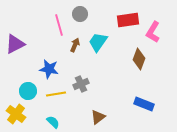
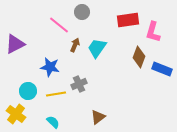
gray circle: moved 2 px right, 2 px up
pink line: rotated 35 degrees counterclockwise
pink L-shape: rotated 15 degrees counterclockwise
cyan trapezoid: moved 1 px left, 6 px down
brown diamond: moved 2 px up
blue star: moved 1 px right, 2 px up
gray cross: moved 2 px left
blue rectangle: moved 18 px right, 35 px up
